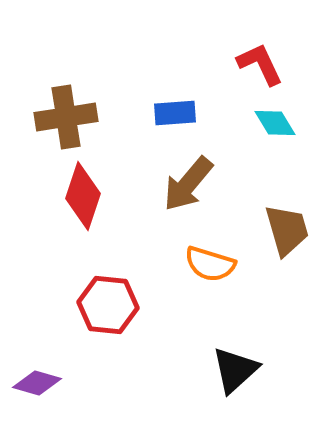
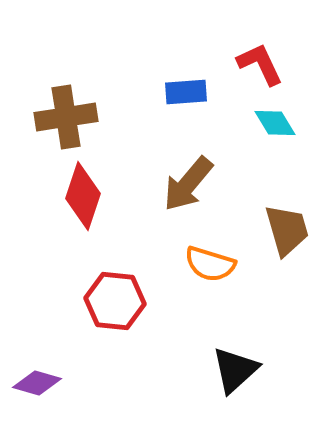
blue rectangle: moved 11 px right, 21 px up
red hexagon: moved 7 px right, 4 px up
